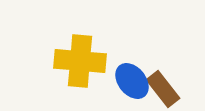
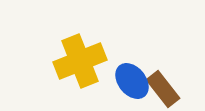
yellow cross: rotated 27 degrees counterclockwise
